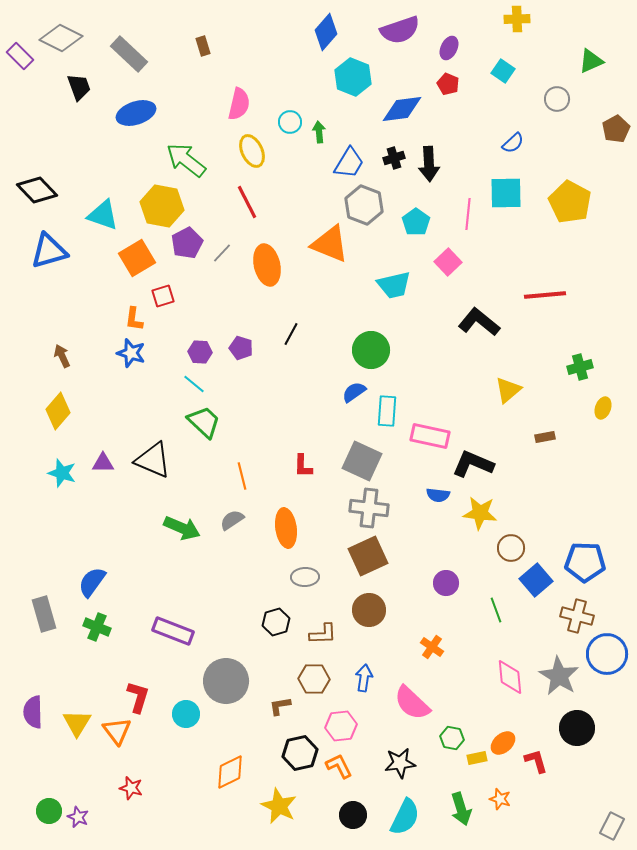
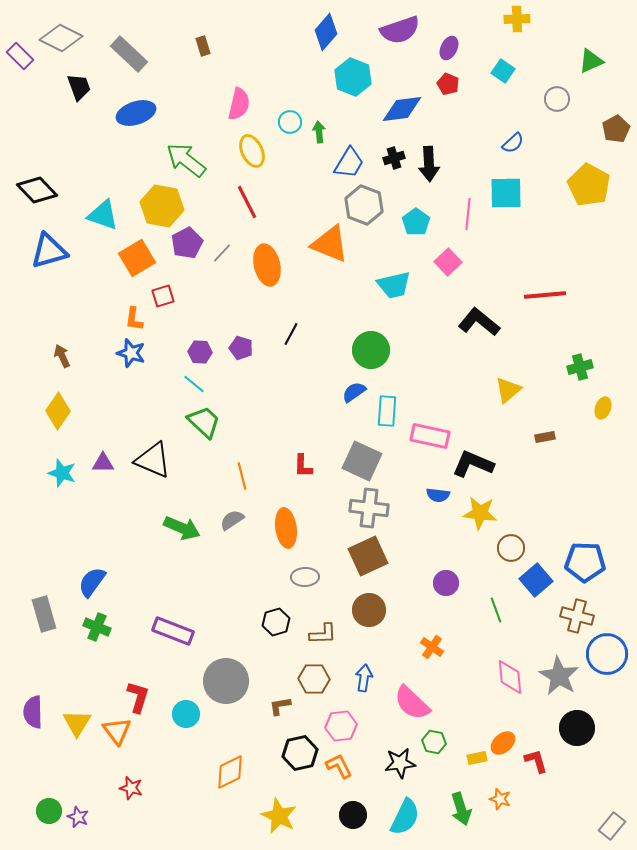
yellow pentagon at (570, 202): moved 19 px right, 17 px up
yellow diamond at (58, 411): rotated 6 degrees counterclockwise
green hexagon at (452, 738): moved 18 px left, 4 px down
yellow star at (279, 806): moved 10 px down
gray rectangle at (612, 826): rotated 12 degrees clockwise
